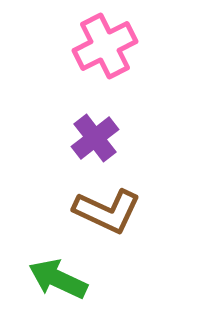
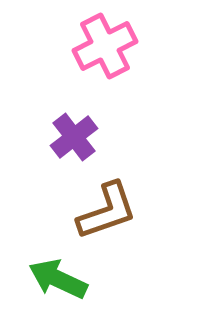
purple cross: moved 21 px left, 1 px up
brown L-shape: rotated 44 degrees counterclockwise
